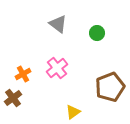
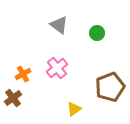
gray triangle: moved 1 px right, 1 px down
yellow triangle: moved 1 px right, 3 px up
